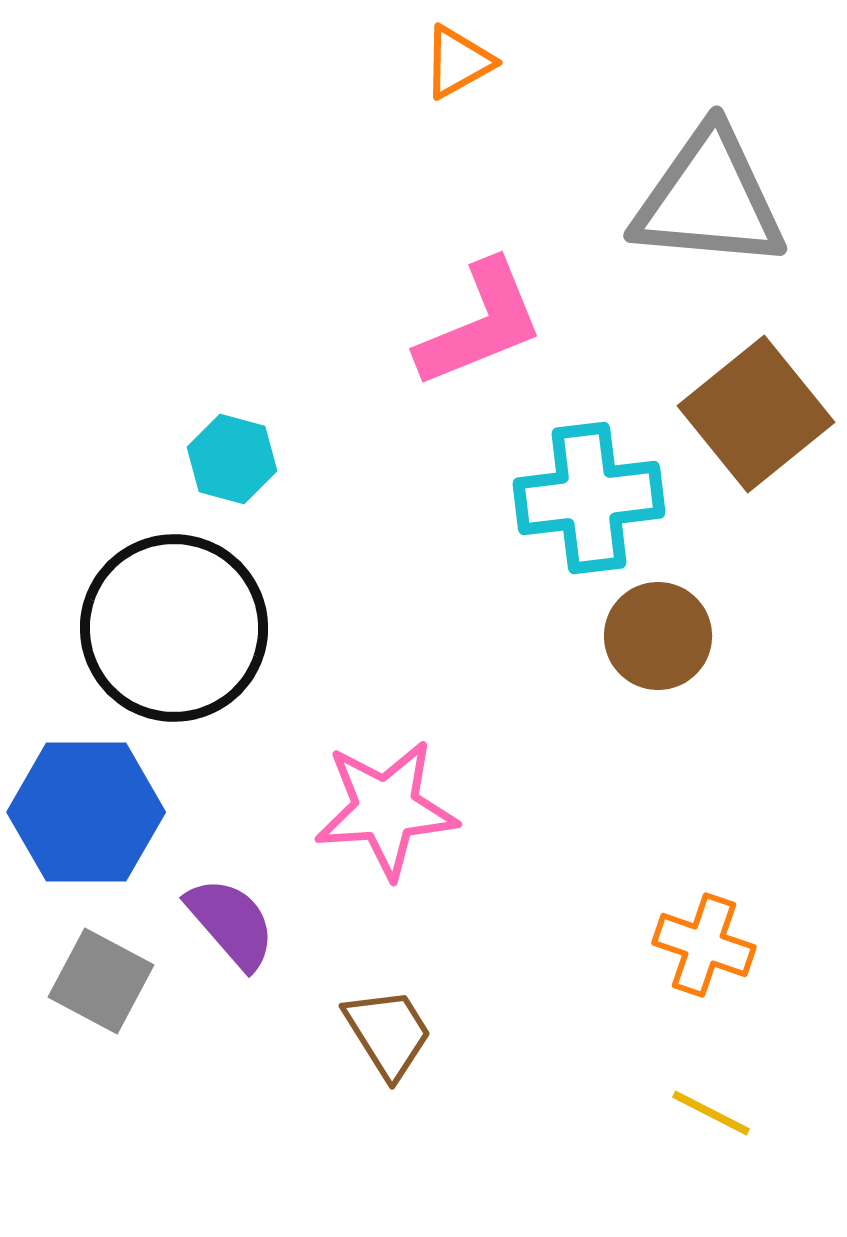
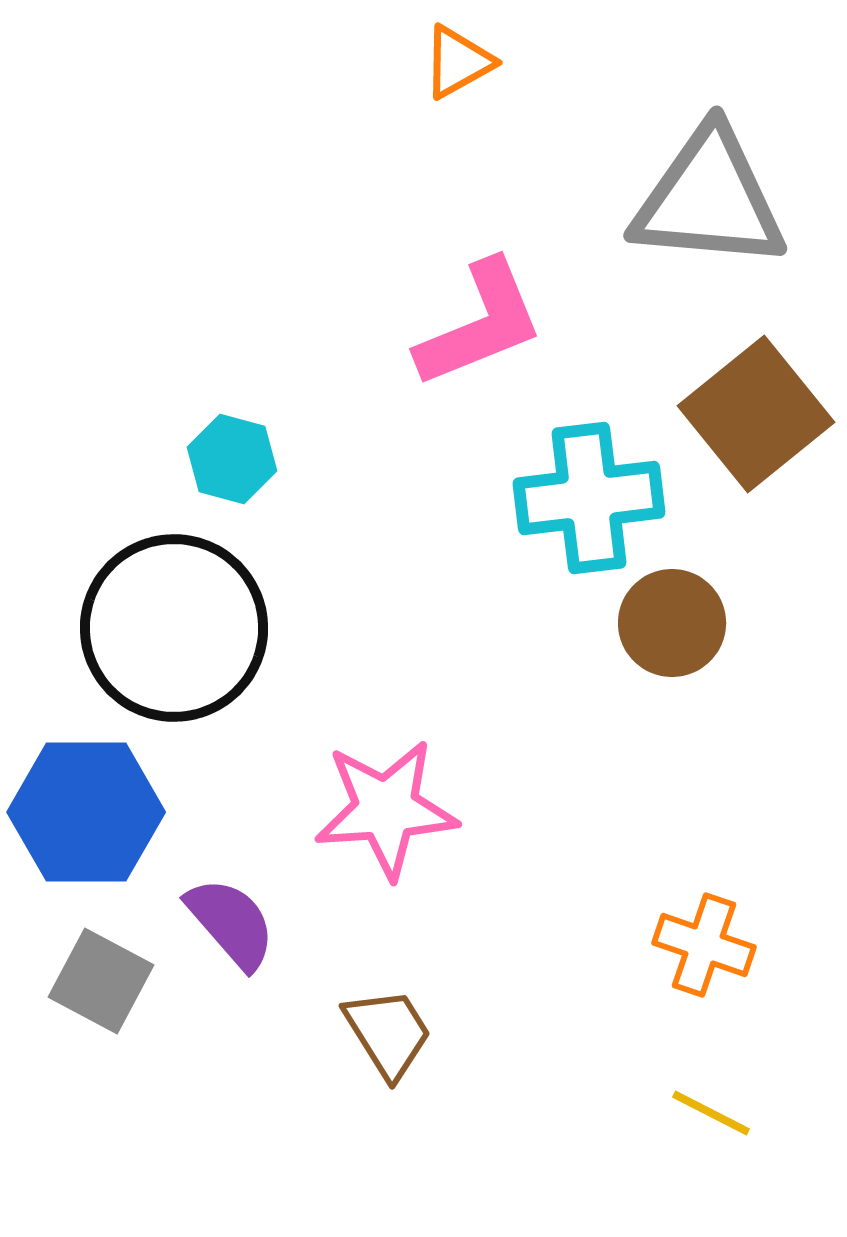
brown circle: moved 14 px right, 13 px up
